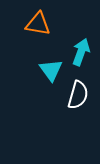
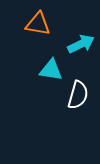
cyan arrow: moved 8 px up; rotated 44 degrees clockwise
cyan triangle: rotated 45 degrees counterclockwise
